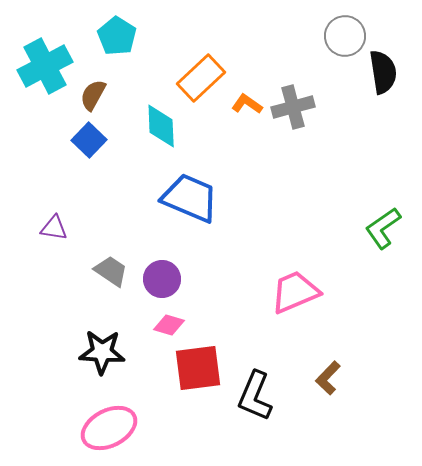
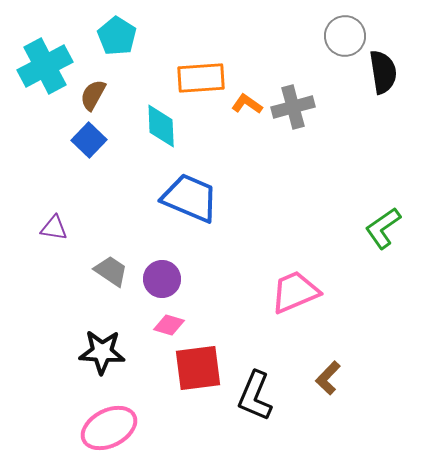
orange rectangle: rotated 39 degrees clockwise
